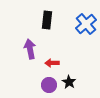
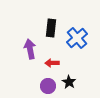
black rectangle: moved 4 px right, 8 px down
blue cross: moved 9 px left, 14 px down
purple circle: moved 1 px left, 1 px down
